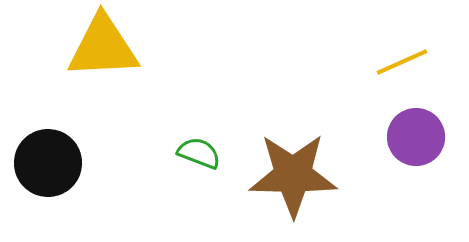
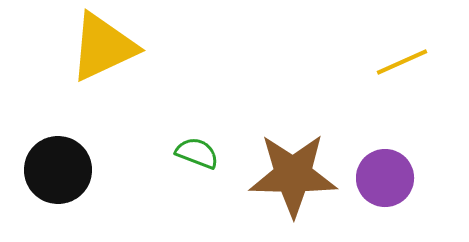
yellow triangle: rotated 22 degrees counterclockwise
purple circle: moved 31 px left, 41 px down
green semicircle: moved 2 px left
black circle: moved 10 px right, 7 px down
